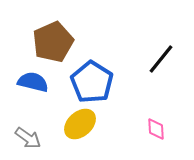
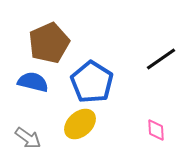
brown pentagon: moved 4 px left, 1 px down
black line: rotated 16 degrees clockwise
pink diamond: moved 1 px down
